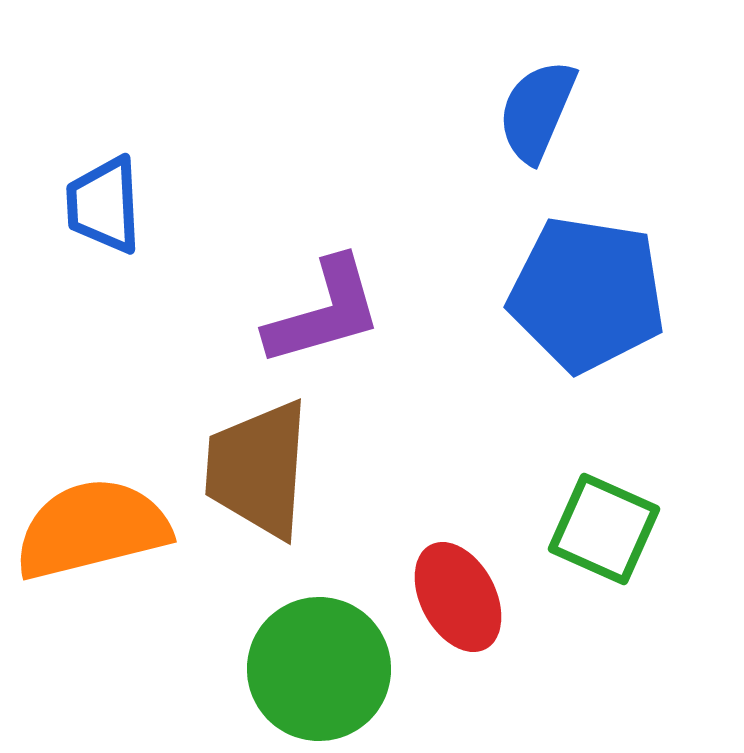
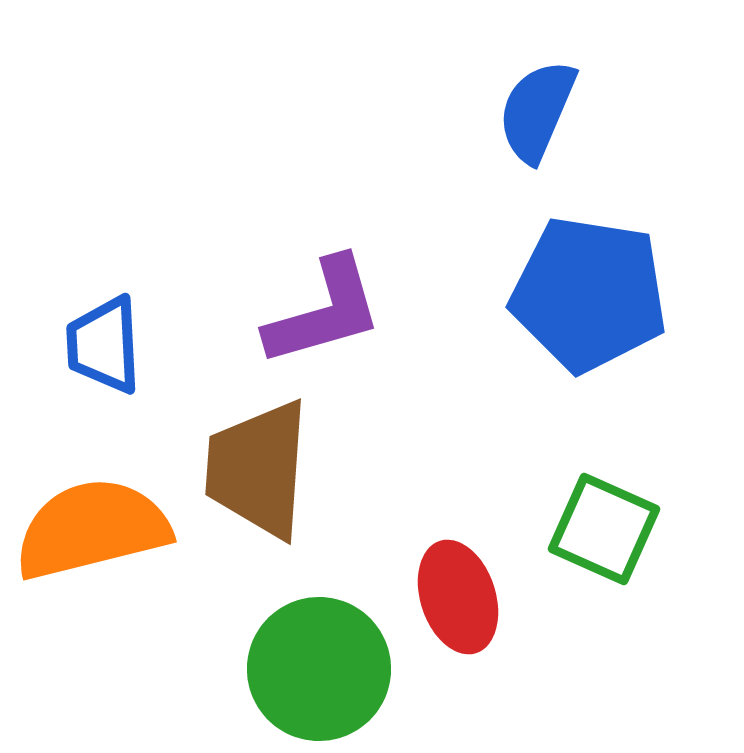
blue trapezoid: moved 140 px down
blue pentagon: moved 2 px right
red ellipse: rotated 10 degrees clockwise
